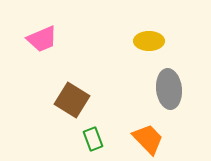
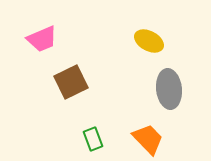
yellow ellipse: rotated 28 degrees clockwise
brown square: moved 1 px left, 18 px up; rotated 32 degrees clockwise
